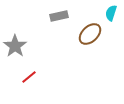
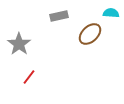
cyan semicircle: rotated 77 degrees clockwise
gray star: moved 4 px right, 2 px up
red line: rotated 14 degrees counterclockwise
